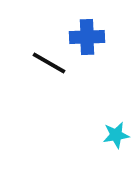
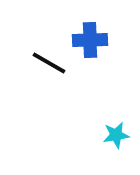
blue cross: moved 3 px right, 3 px down
